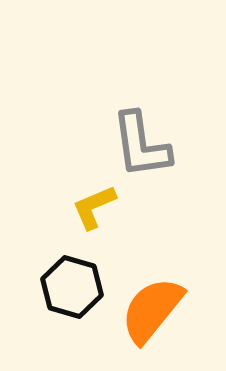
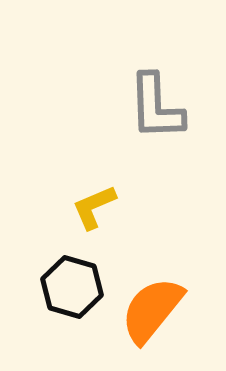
gray L-shape: moved 15 px right, 38 px up; rotated 6 degrees clockwise
